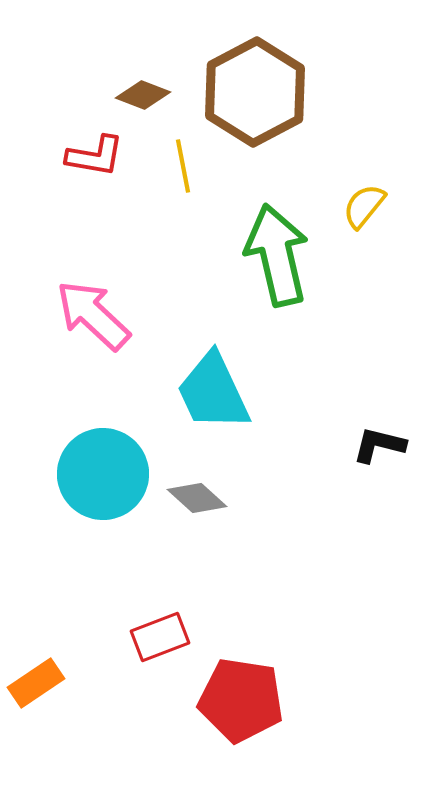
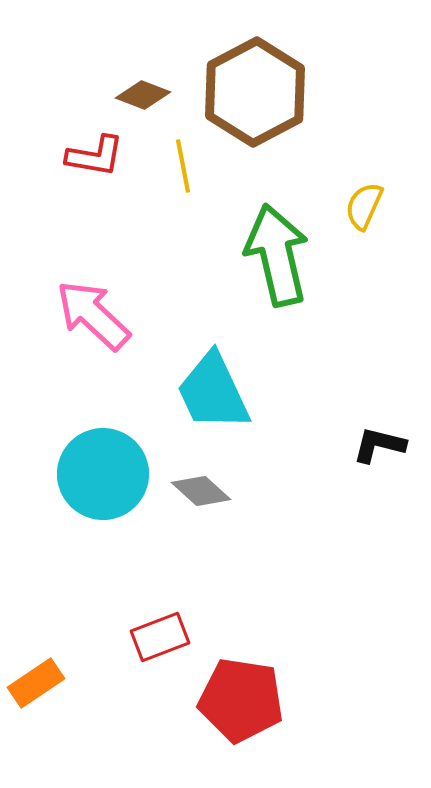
yellow semicircle: rotated 15 degrees counterclockwise
gray diamond: moved 4 px right, 7 px up
